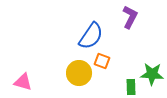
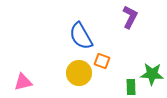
blue semicircle: moved 10 px left; rotated 116 degrees clockwise
pink triangle: rotated 30 degrees counterclockwise
